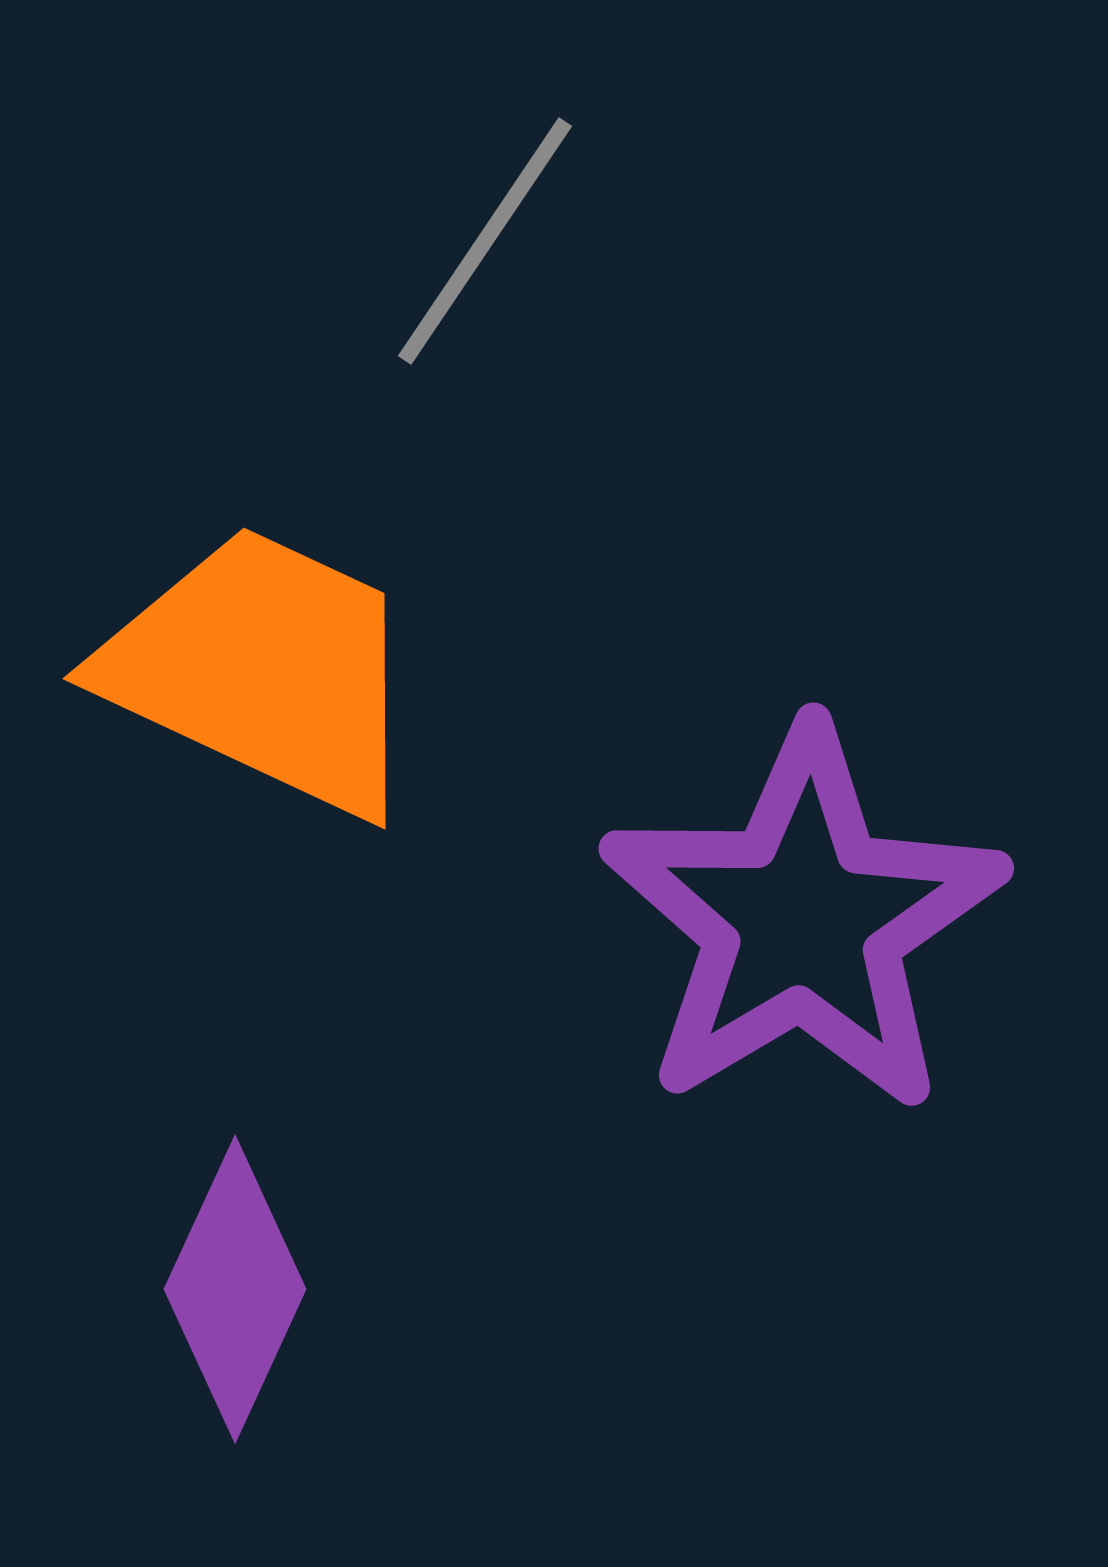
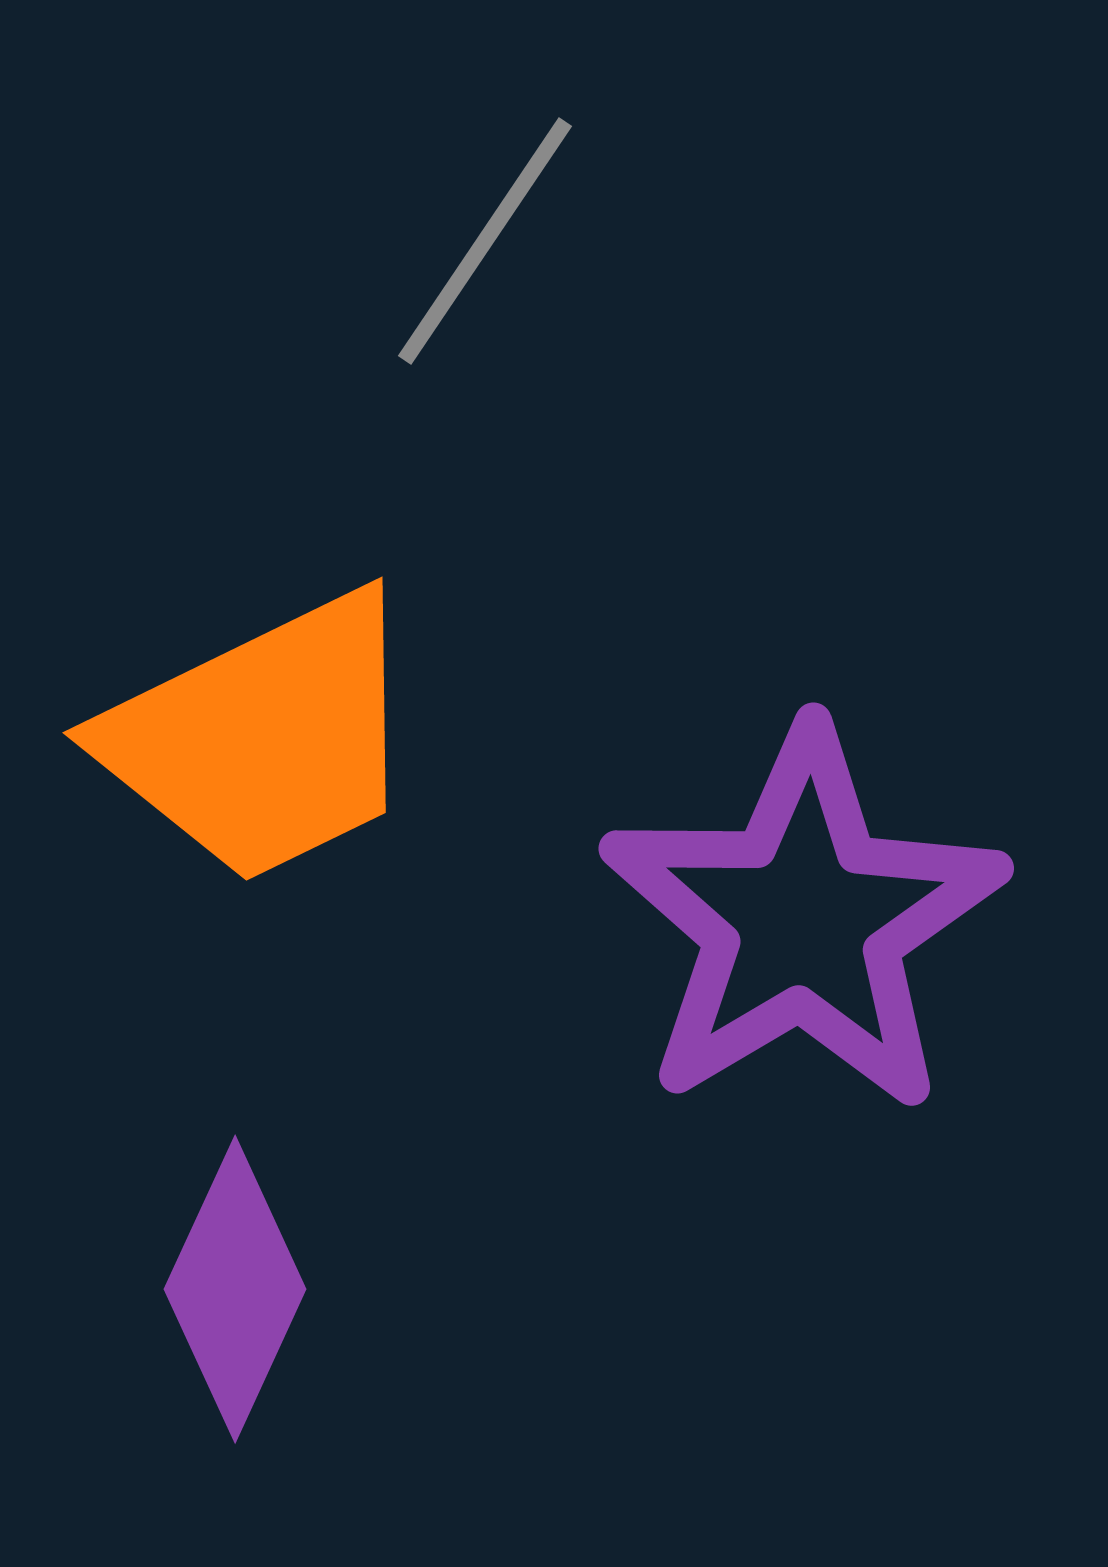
orange trapezoid: moved 68 px down; rotated 129 degrees clockwise
